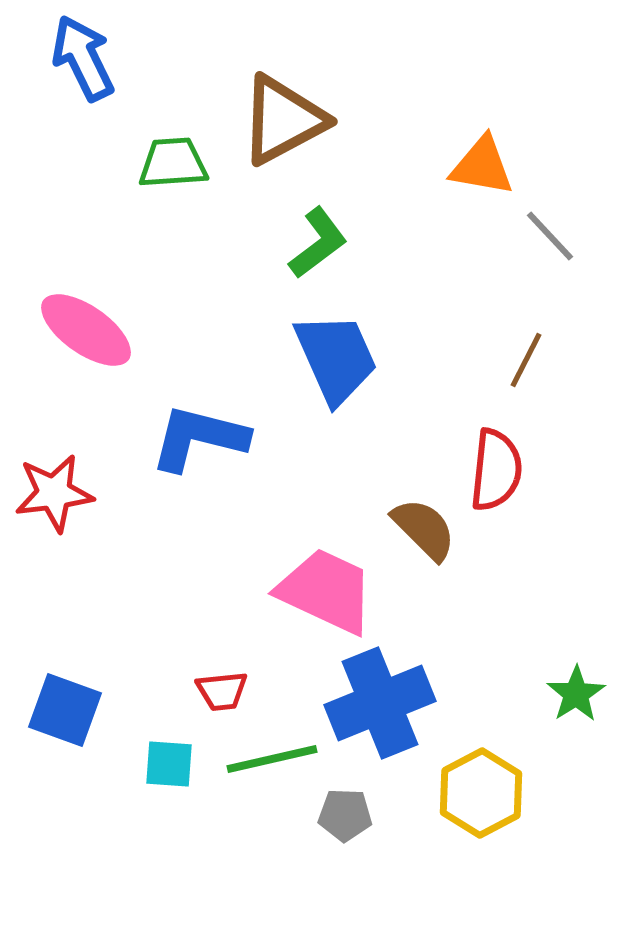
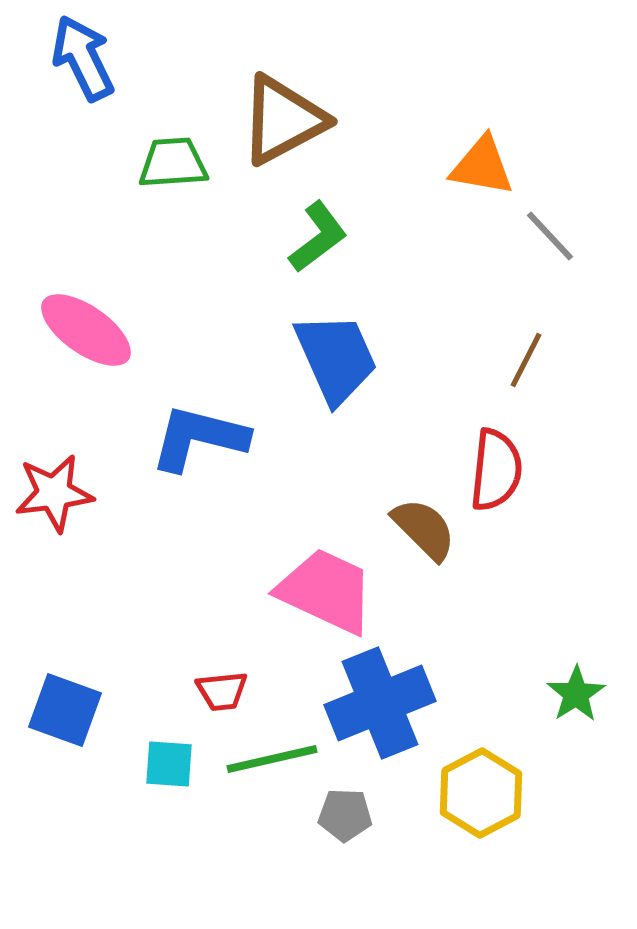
green L-shape: moved 6 px up
